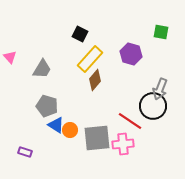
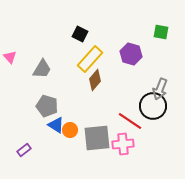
purple rectangle: moved 1 px left, 2 px up; rotated 56 degrees counterclockwise
